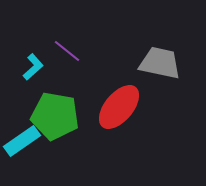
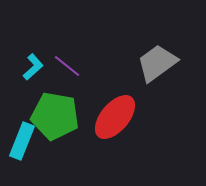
purple line: moved 15 px down
gray trapezoid: moved 3 px left; rotated 48 degrees counterclockwise
red ellipse: moved 4 px left, 10 px down
cyan rectangle: rotated 33 degrees counterclockwise
